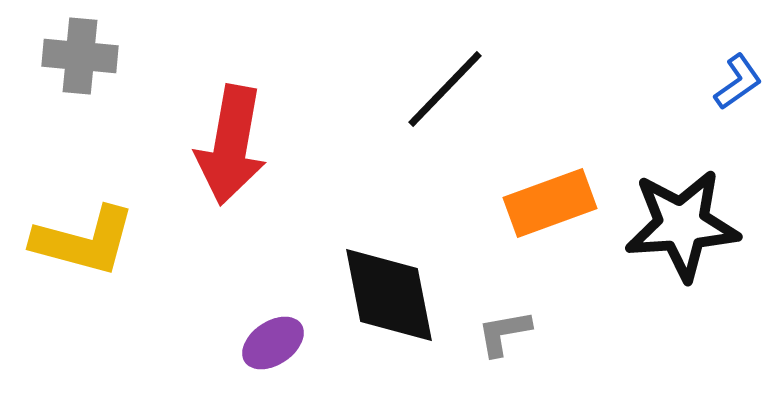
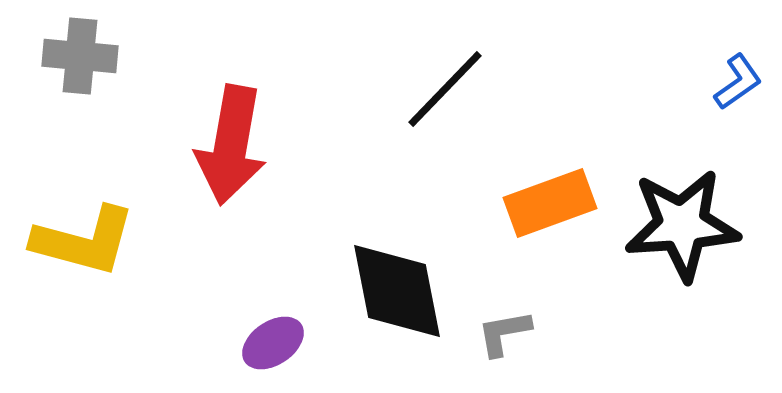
black diamond: moved 8 px right, 4 px up
